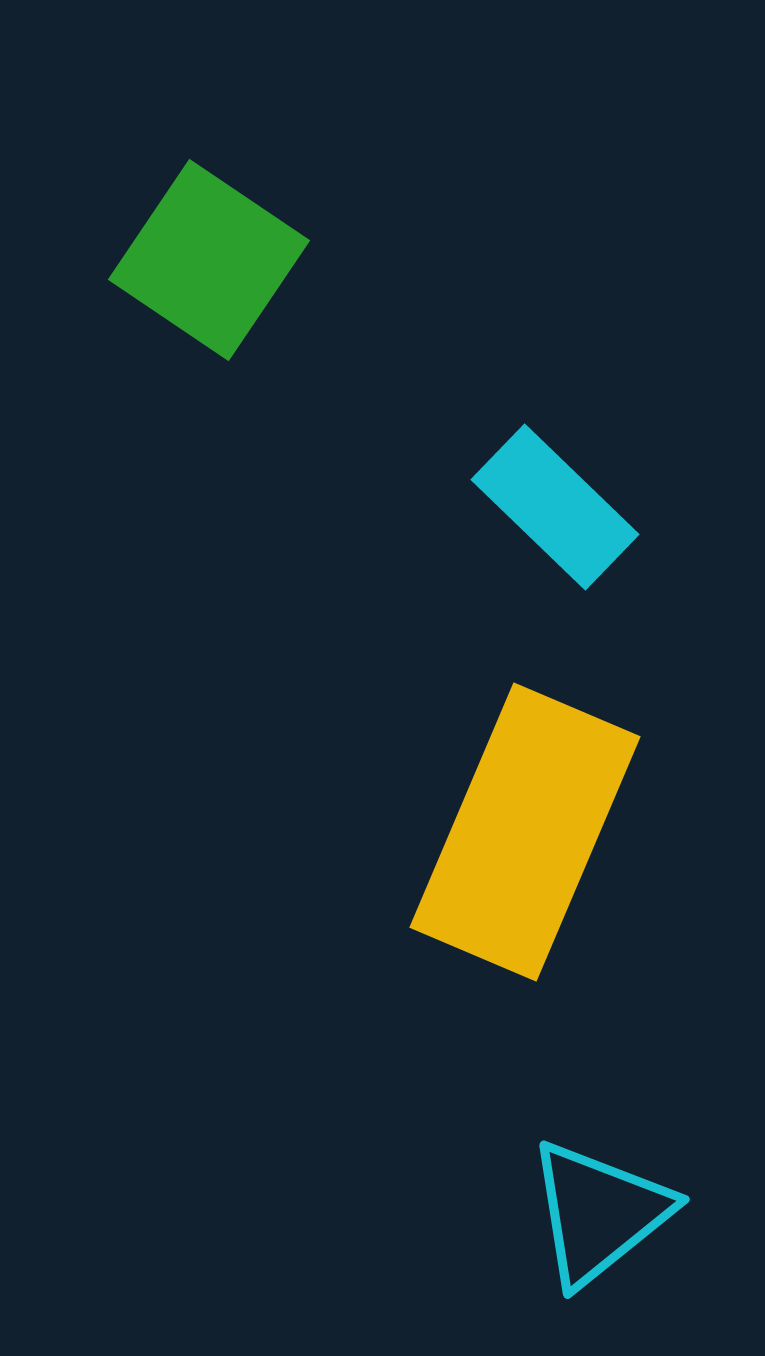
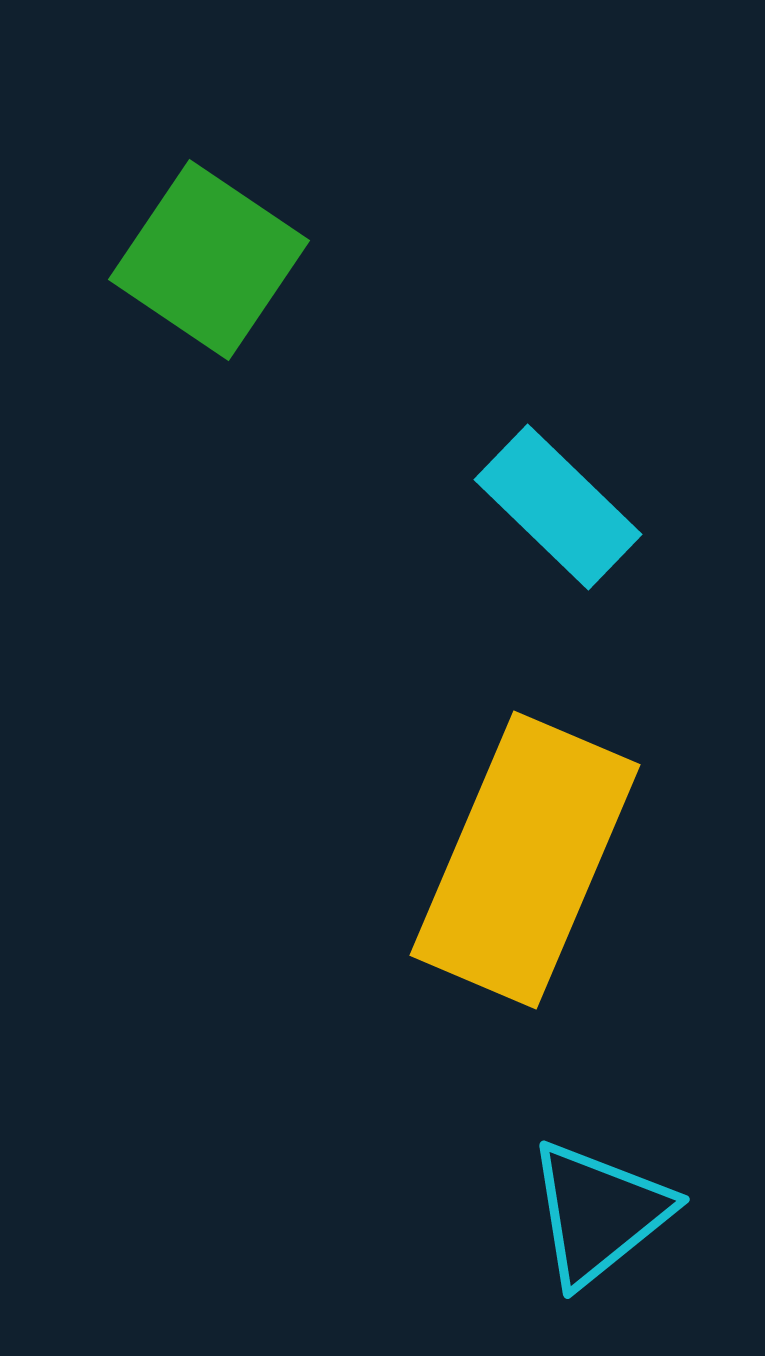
cyan rectangle: moved 3 px right
yellow rectangle: moved 28 px down
